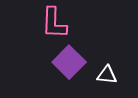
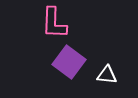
purple square: rotated 8 degrees counterclockwise
